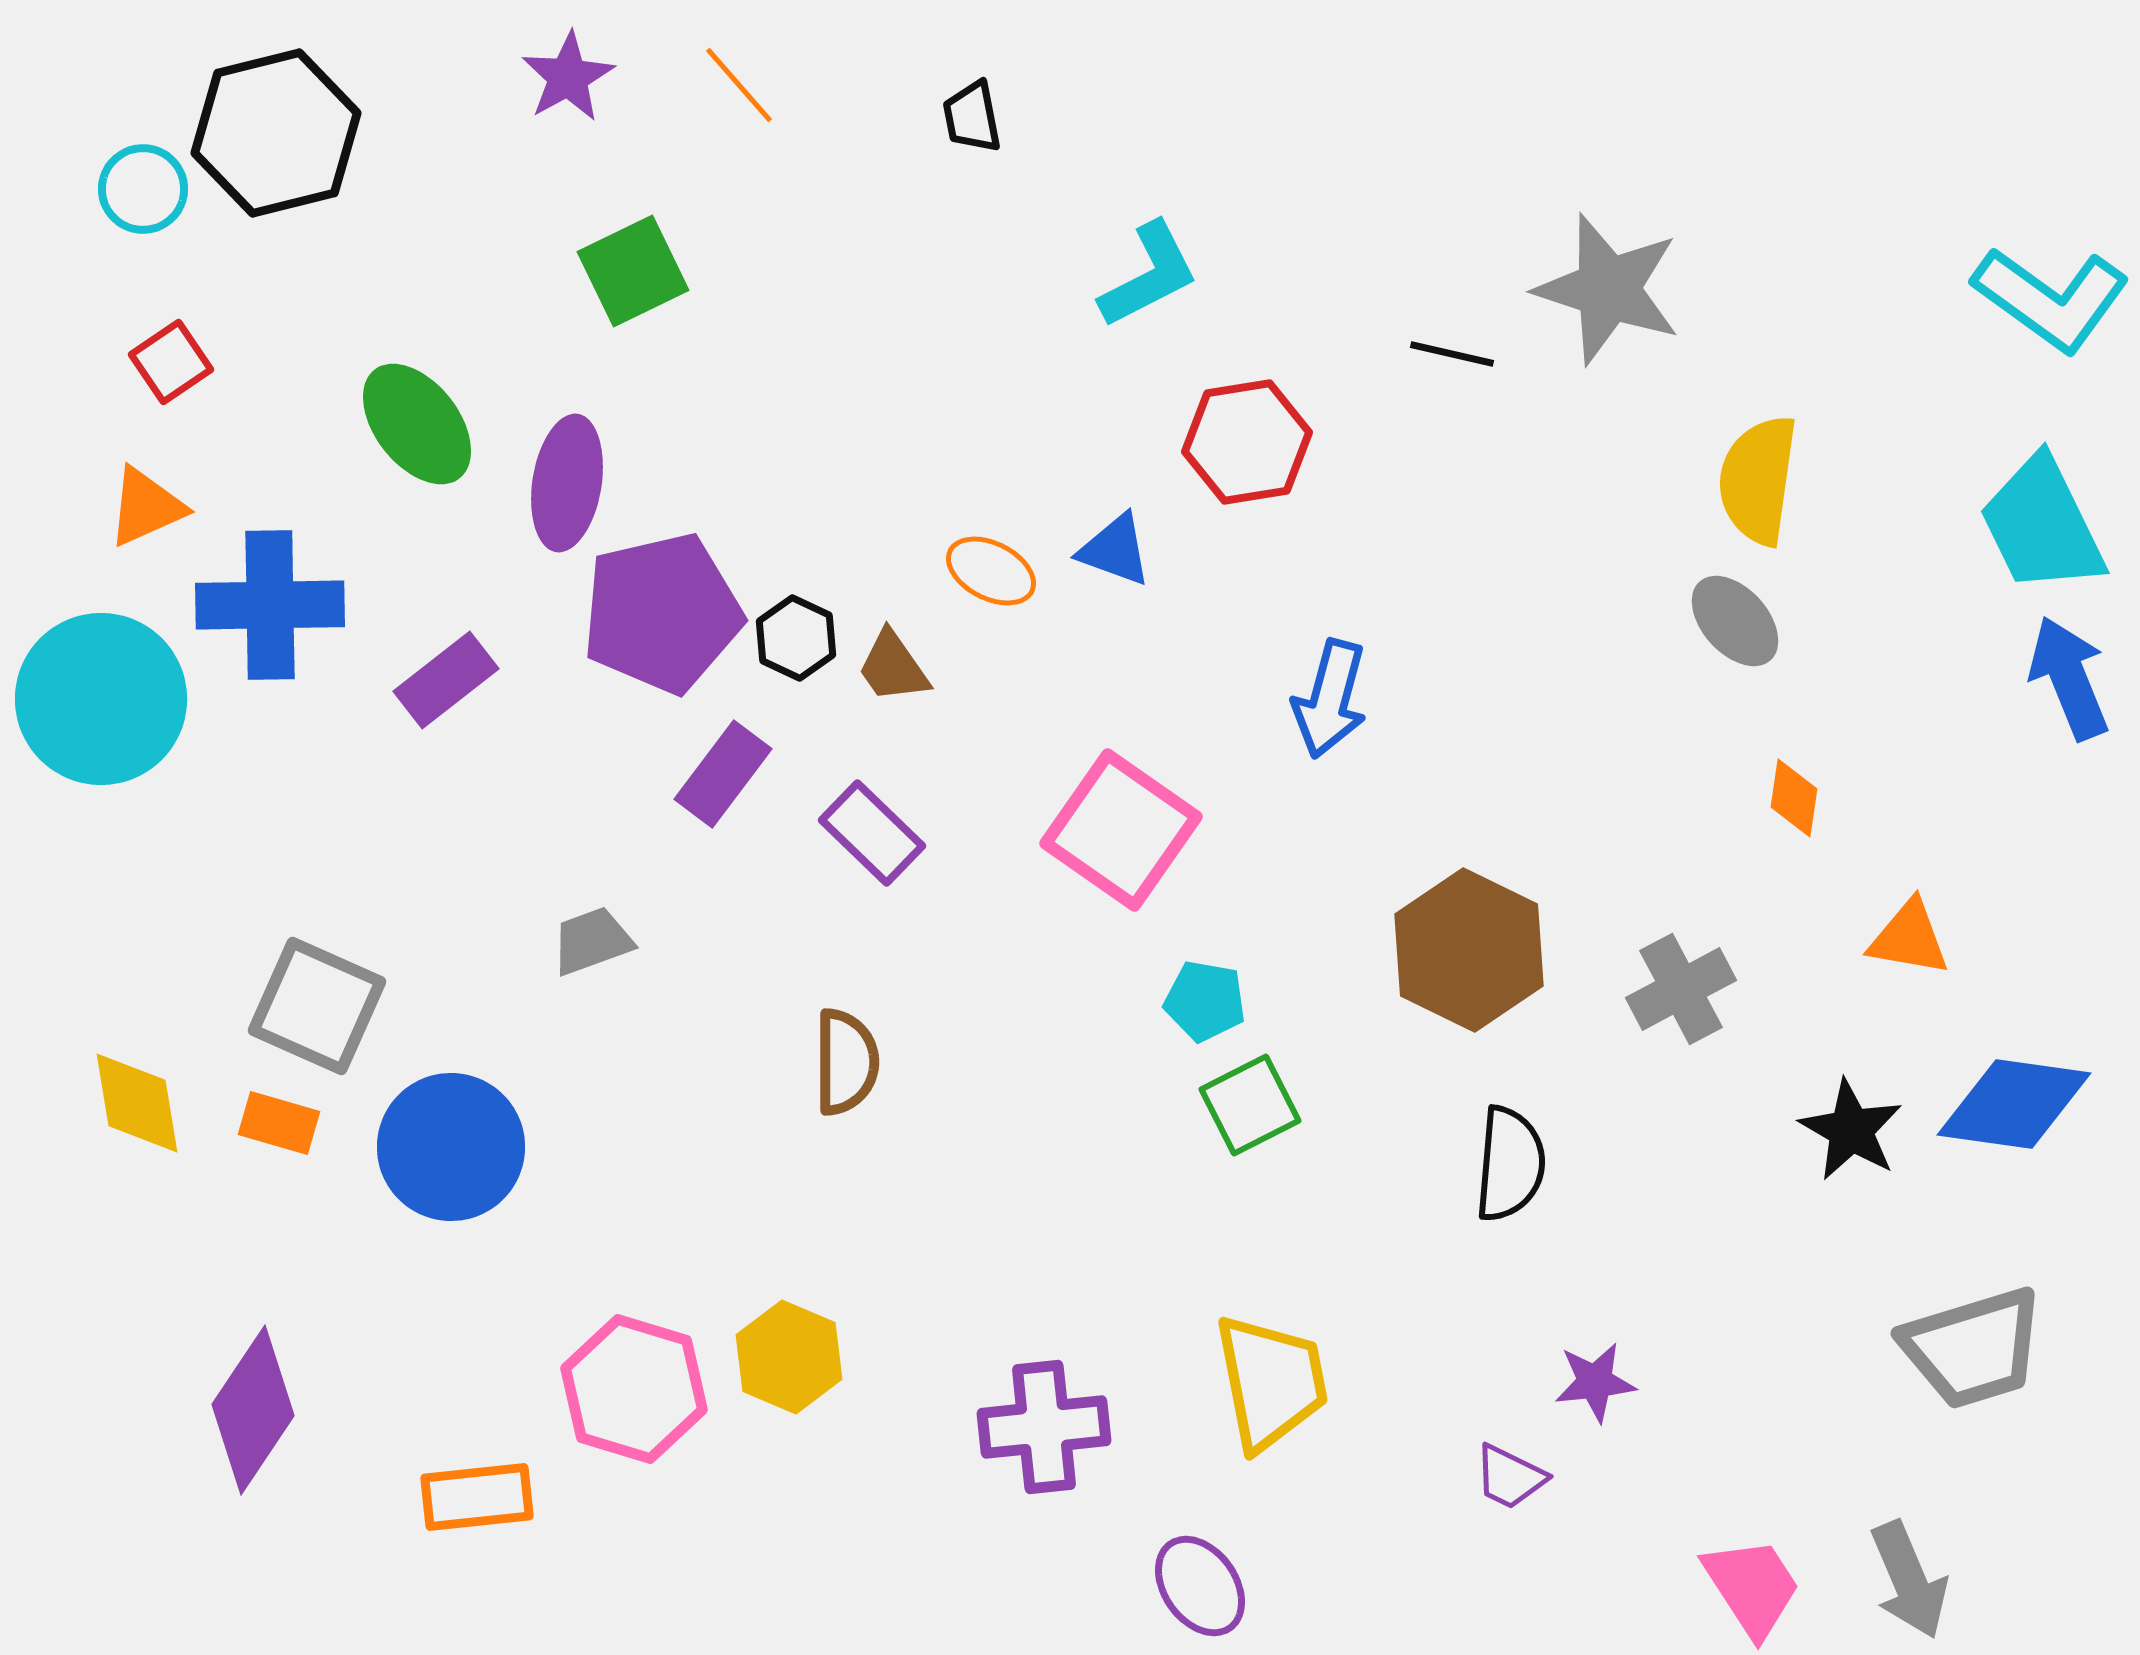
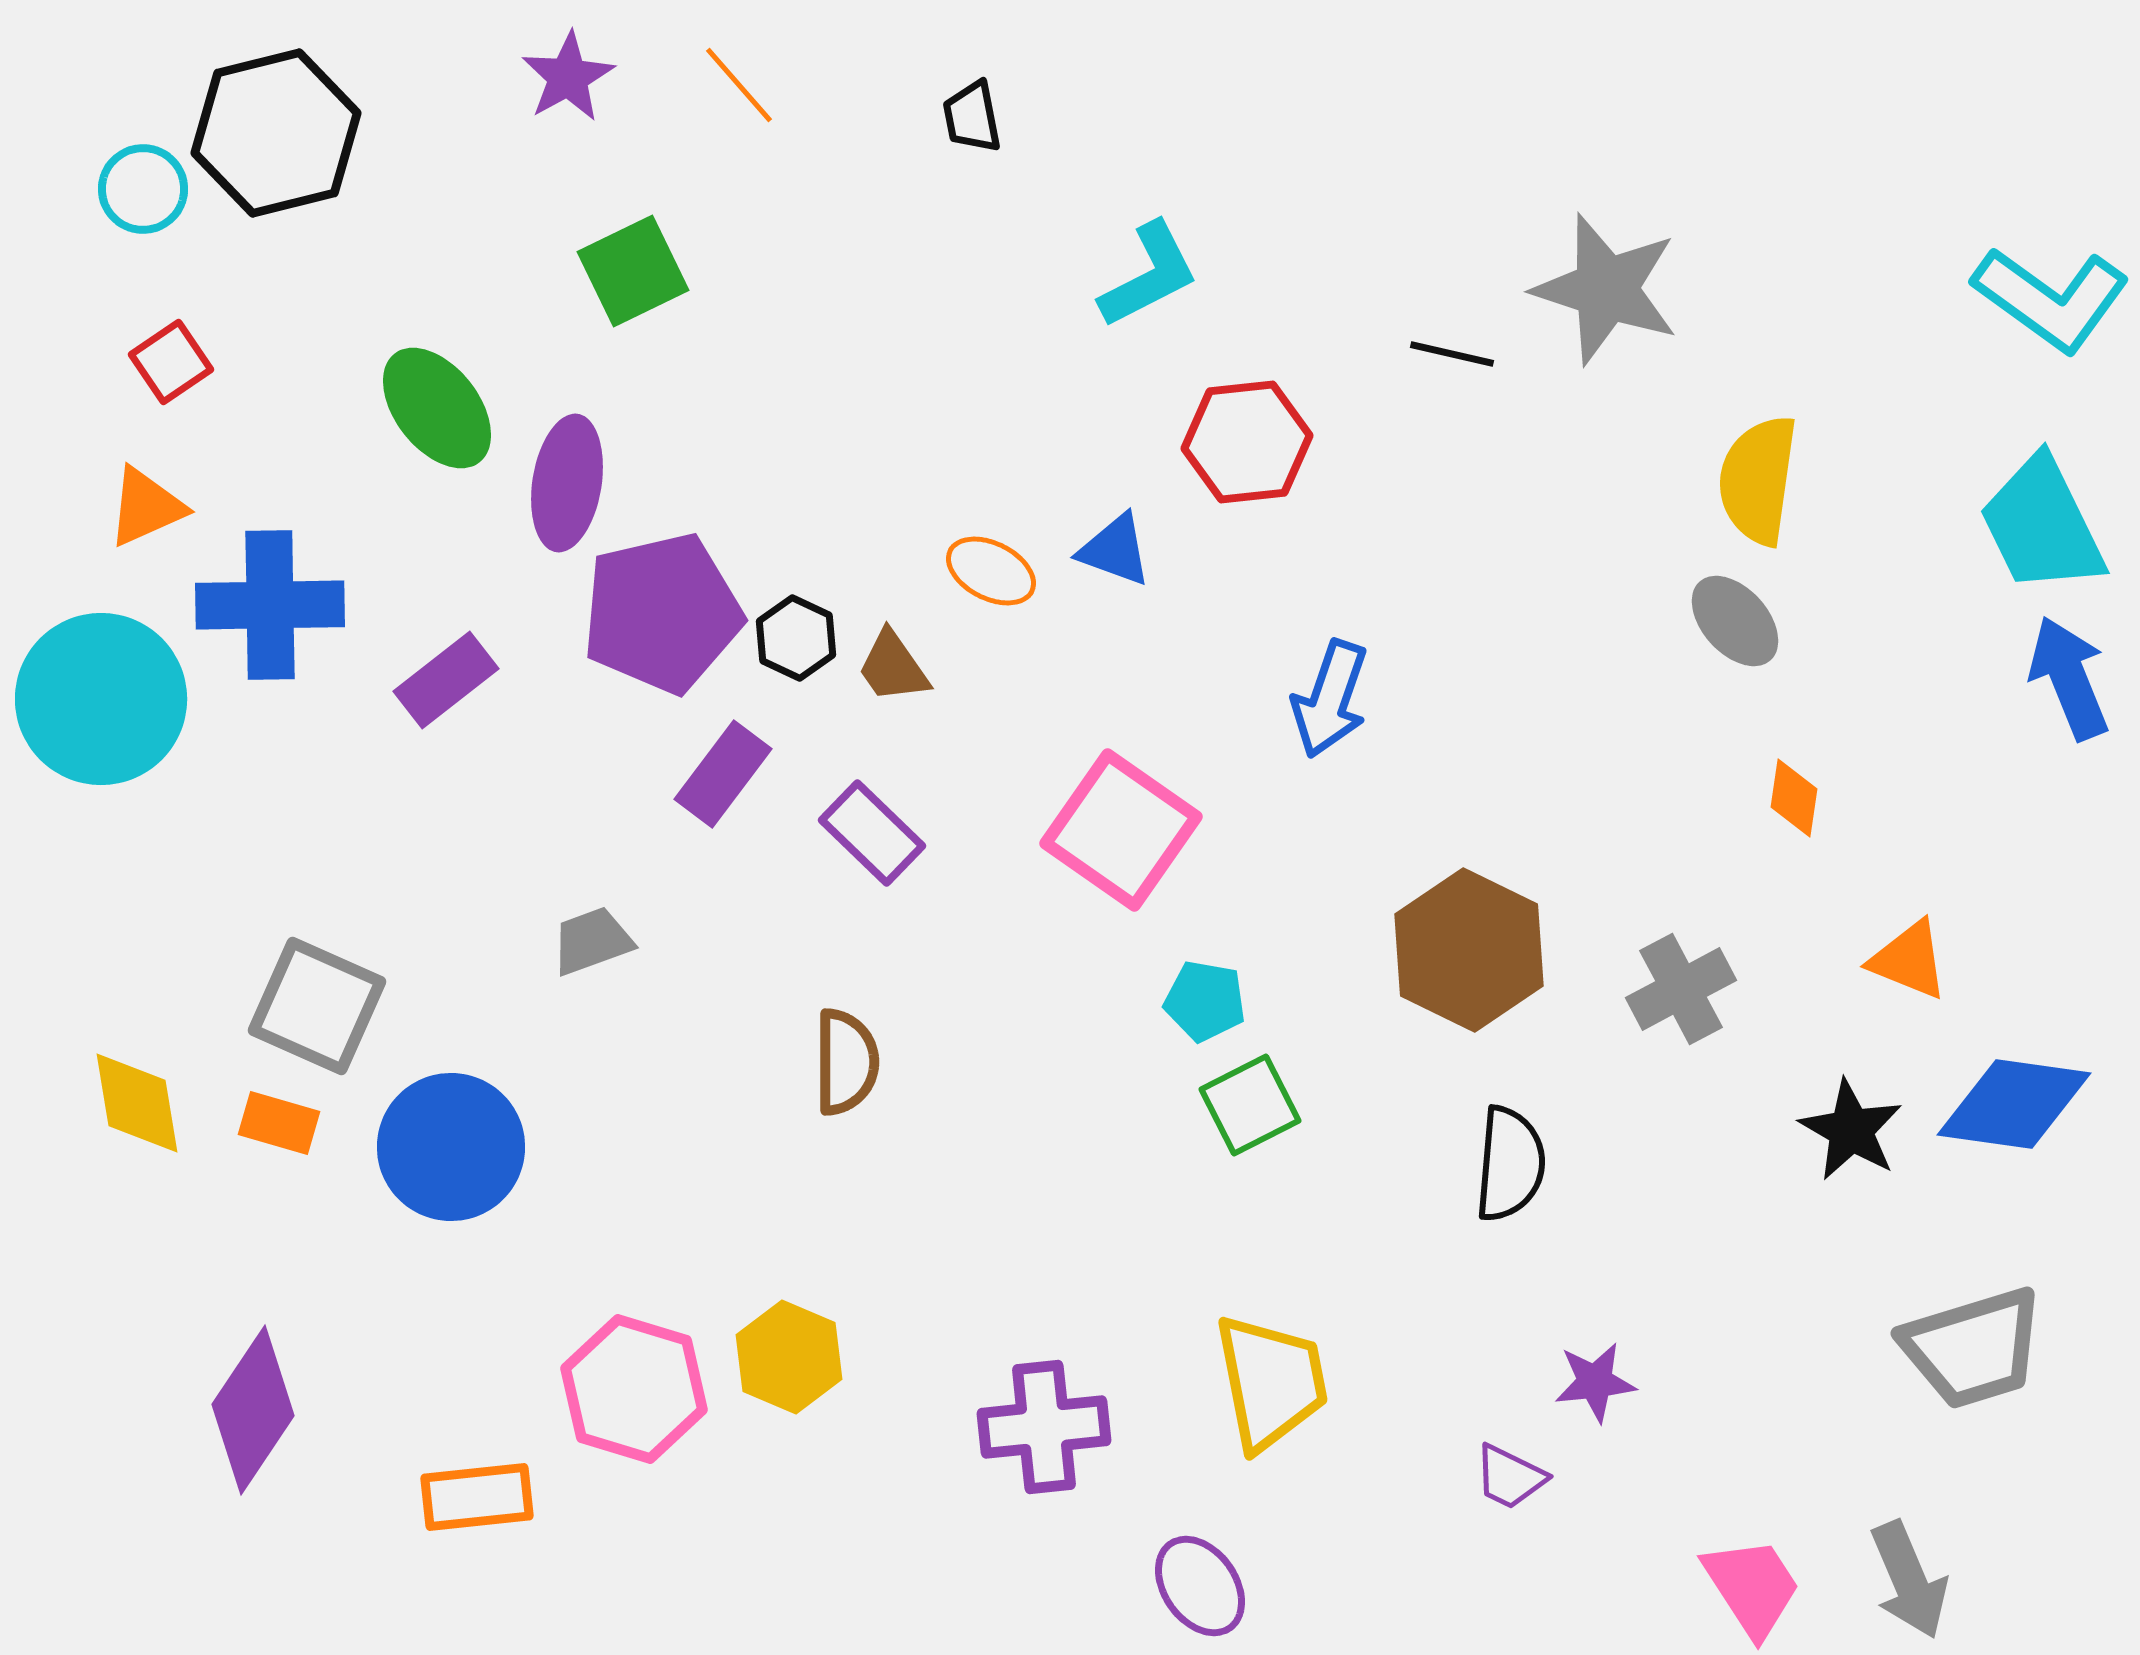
gray star at (1608, 289): moved 2 px left
green ellipse at (417, 424): moved 20 px right, 16 px up
red hexagon at (1247, 442): rotated 3 degrees clockwise
blue arrow at (1330, 699): rotated 4 degrees clockwise
orange triangle at (1909, 938): moved 22 px down; rotated 12 degrees clockwise
